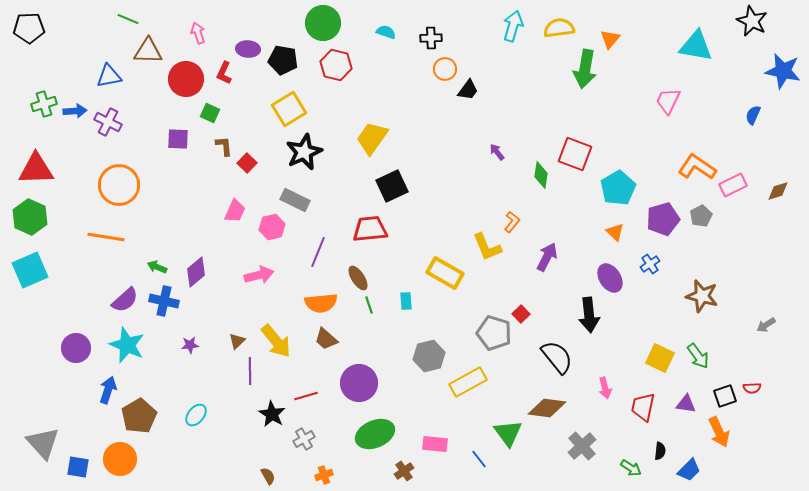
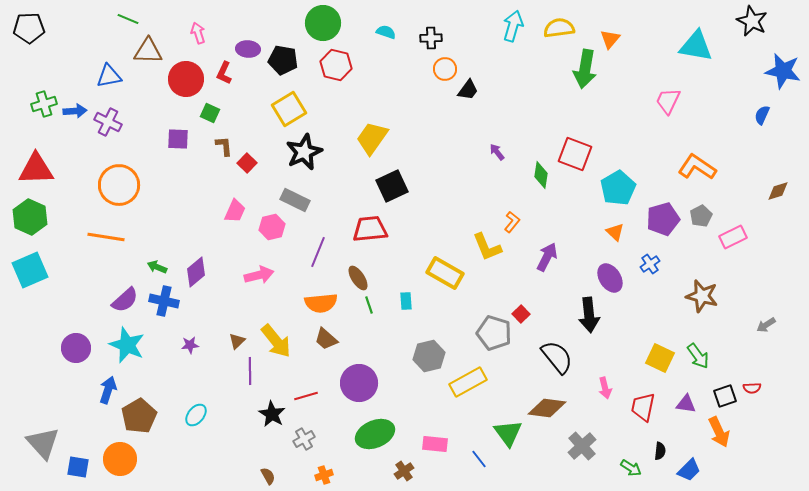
blue semicircle at (753, 115): moved 9 px right
pink rectangle at (733, 185): moved 52 px down
